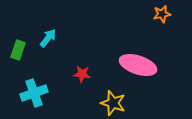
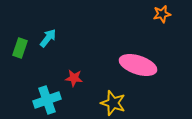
green rectangle: moved 2 px right, 2 px up
red star: moved 8 px left, 4 px down
cyan cross: moved 13 px right, 7 px down
